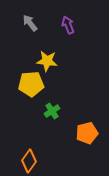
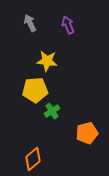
gray arrow: rotated 12 degrees clockwise
yellow pentagon: moved 4 px right, 6 px down
orange diamond: moved 4 px right, 2 px up; rotated 15 degrees clockwise
